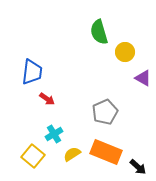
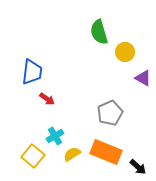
gray pentagon: moved 5 px right, 1 px down
cyan cross: moved 1 px right, 2 px down
